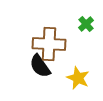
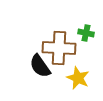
green cross: moved 9 px down; rotated 35 degrees counterclockwise
brown cross: moved 10 px right, 4 px down
